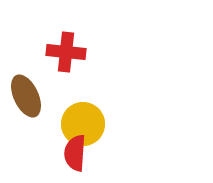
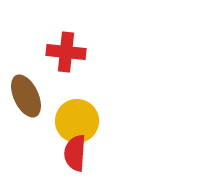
yellow circle: moved 6 px left, 3 px up
